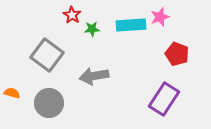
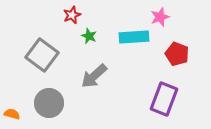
red star: rotated 18 degrees clockwise
cyan rectangle: moved 3 px right, 12 px down
green star: moved 3 px left, 7 px down; rotated 28 degrees clockwise
gray square: moved 5 px left
gray arrow: rotated 32 degrees counterclockwise
orange semicircle: moved 21 px down
purple rectangle: rotated 12 degrees counterclockwise
